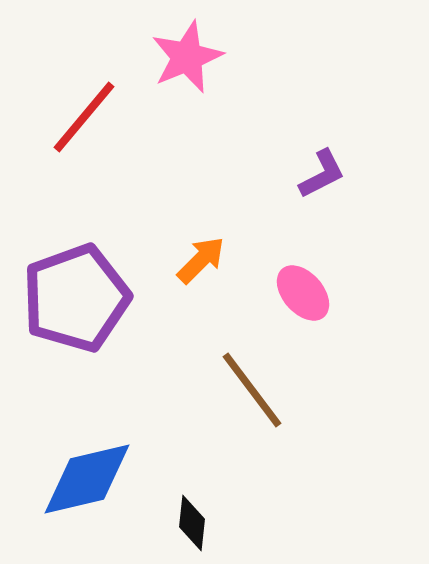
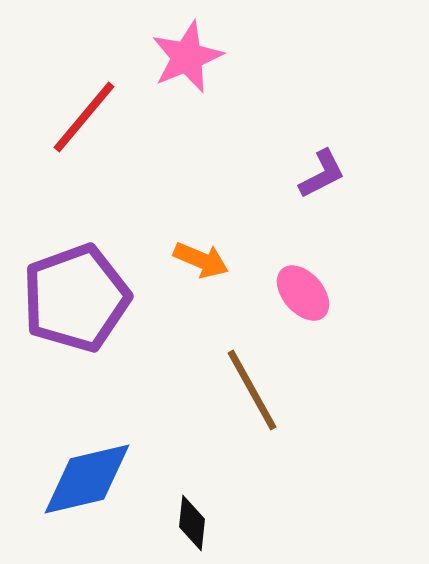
orange arrow: rotated 68 degrees clockwise
brown line: rotated 8 degrees clockwise
